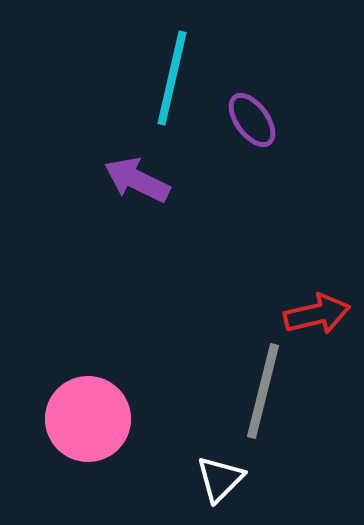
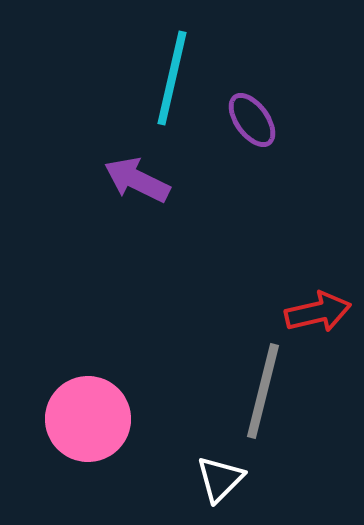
red arrow: moved 1 px right, 2 px up
